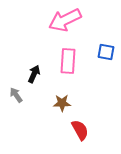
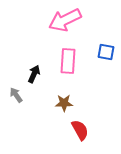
brown star: moved 2 px right
